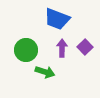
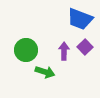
blue trapezoid: moved 23 px right
purple arrow: moved 2 px right, 3 px down
